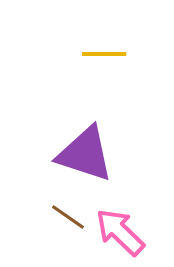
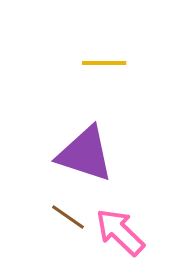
yellow line: moved 9 px down
